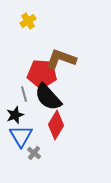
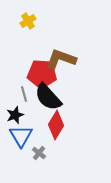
gray cross: moved 5 px right
